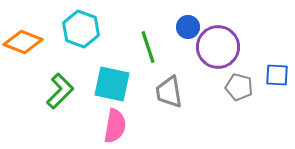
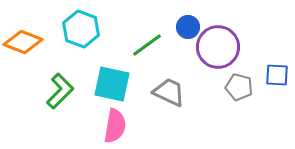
green line: moved 1 px left, 2 px up; rotated 72 degrees clockwise
gray trapezoid: rotated 124 degrees clockwise
